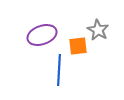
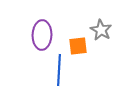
gray star: moved 3 px right
purple ellipse: rotated 68 degrees counterclockwise
